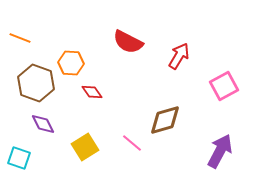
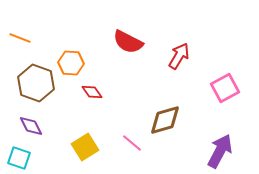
pink square: moved 1 px right, 2 px down
purple diamond: moved 12 px left, 2 px down
